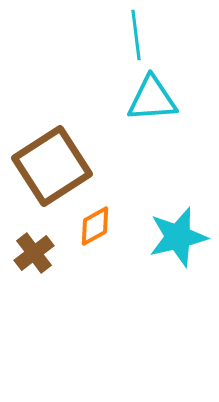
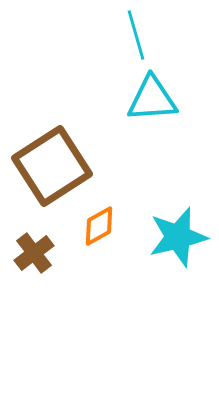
cyan line: rotated 9 degrees counterclockwise
orange diamond: moved 4 px right
